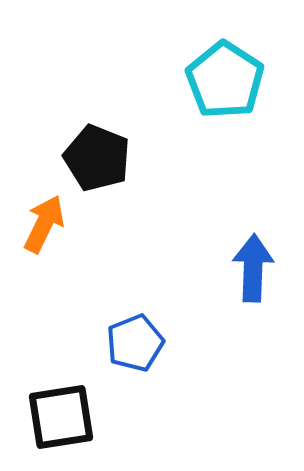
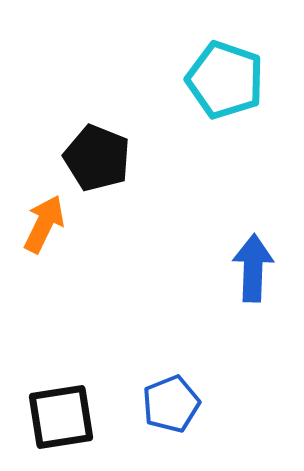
cyan pentagon: rotated 14 degrees counterclockwise
blue pentagon: moved 36 px right, 61 px down
